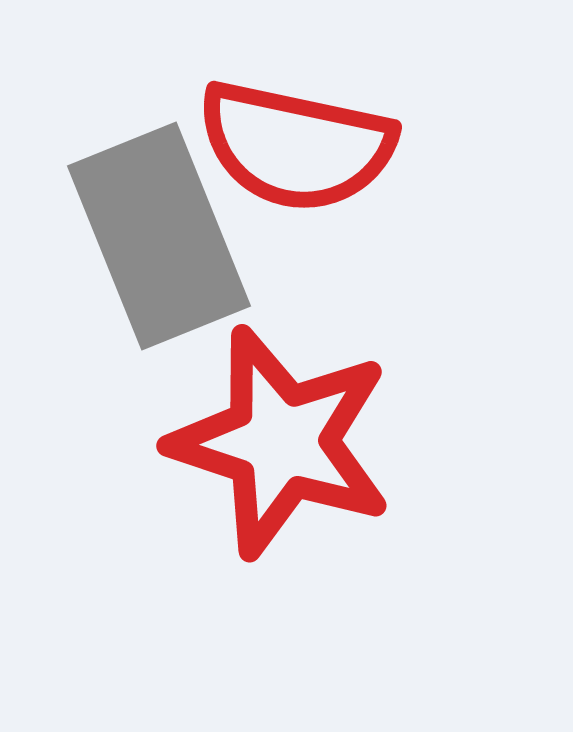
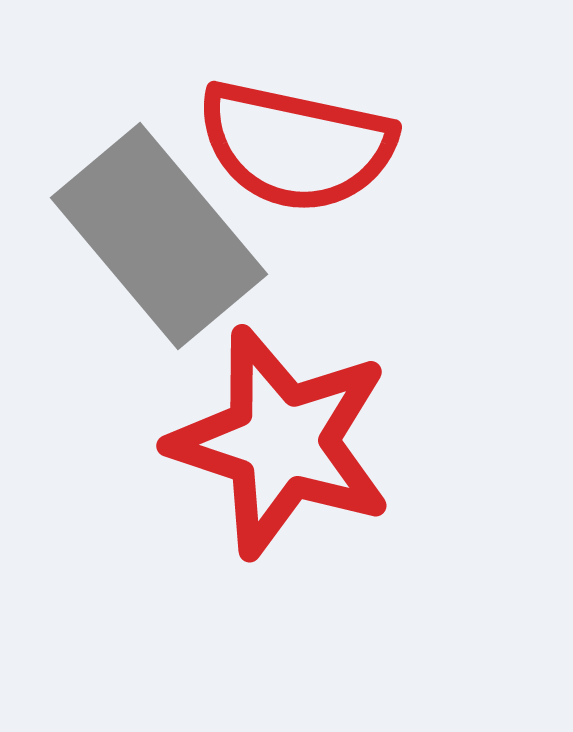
gray rectangle: rotated 18 degrees counterclockwise
